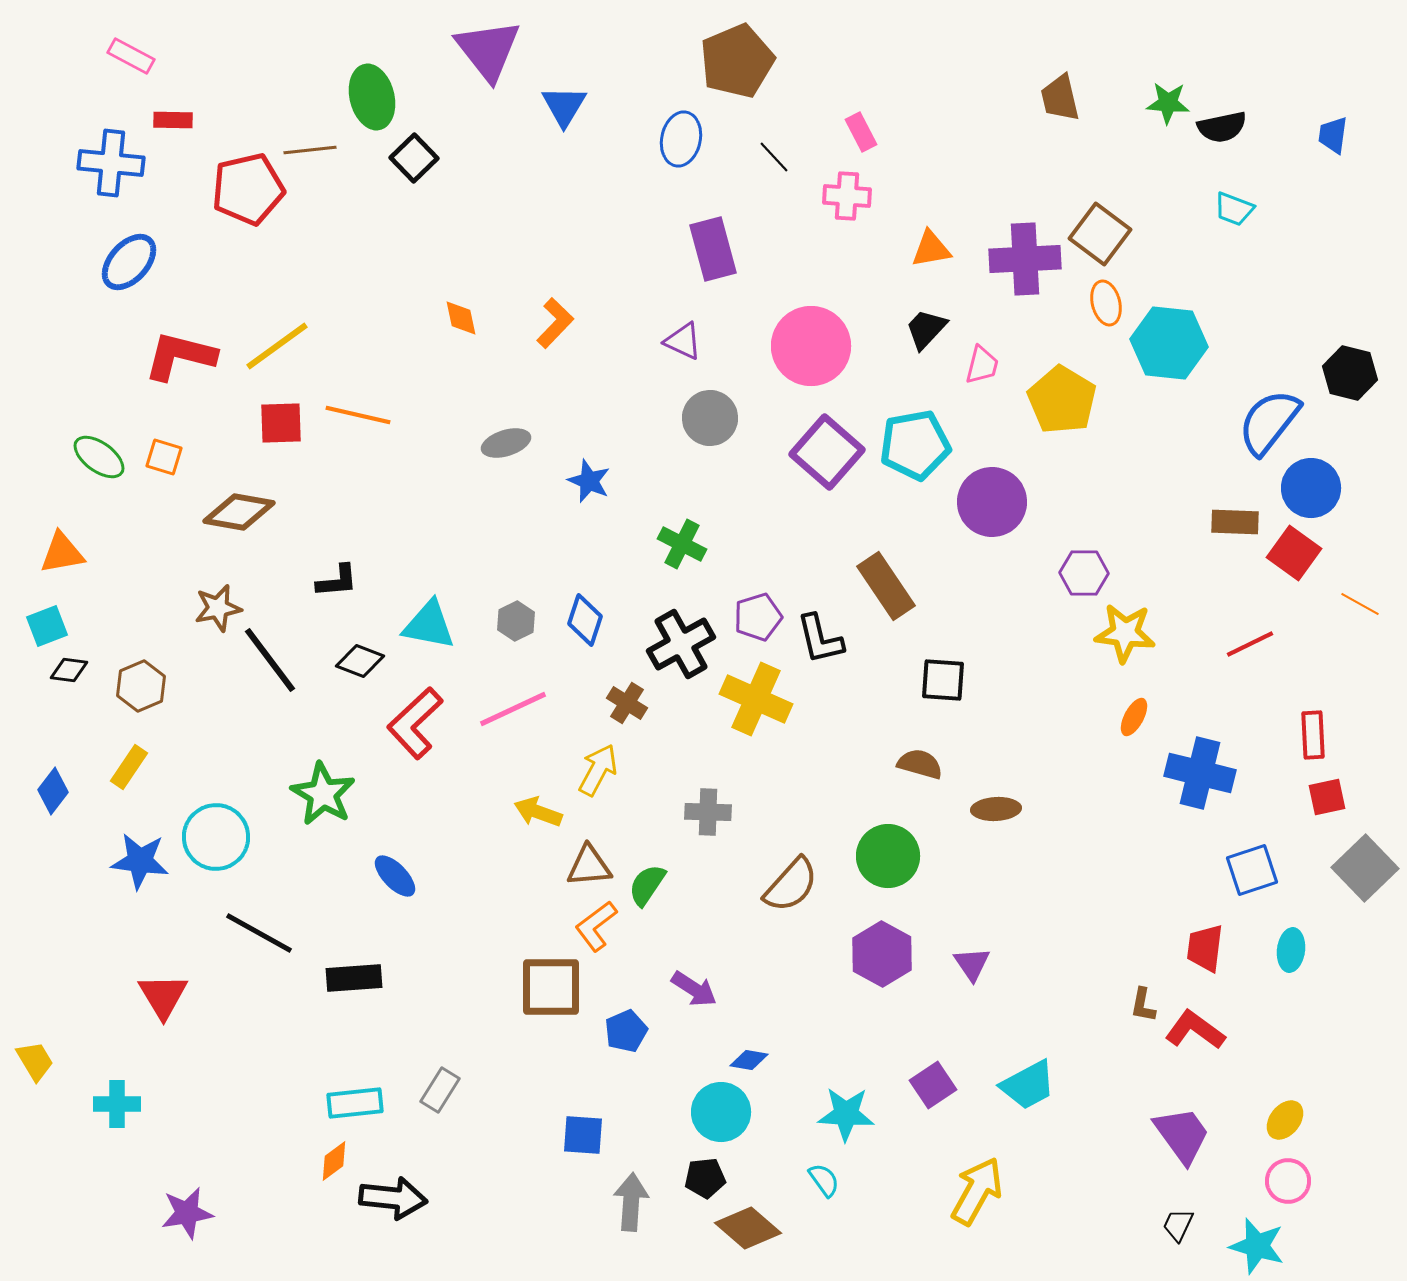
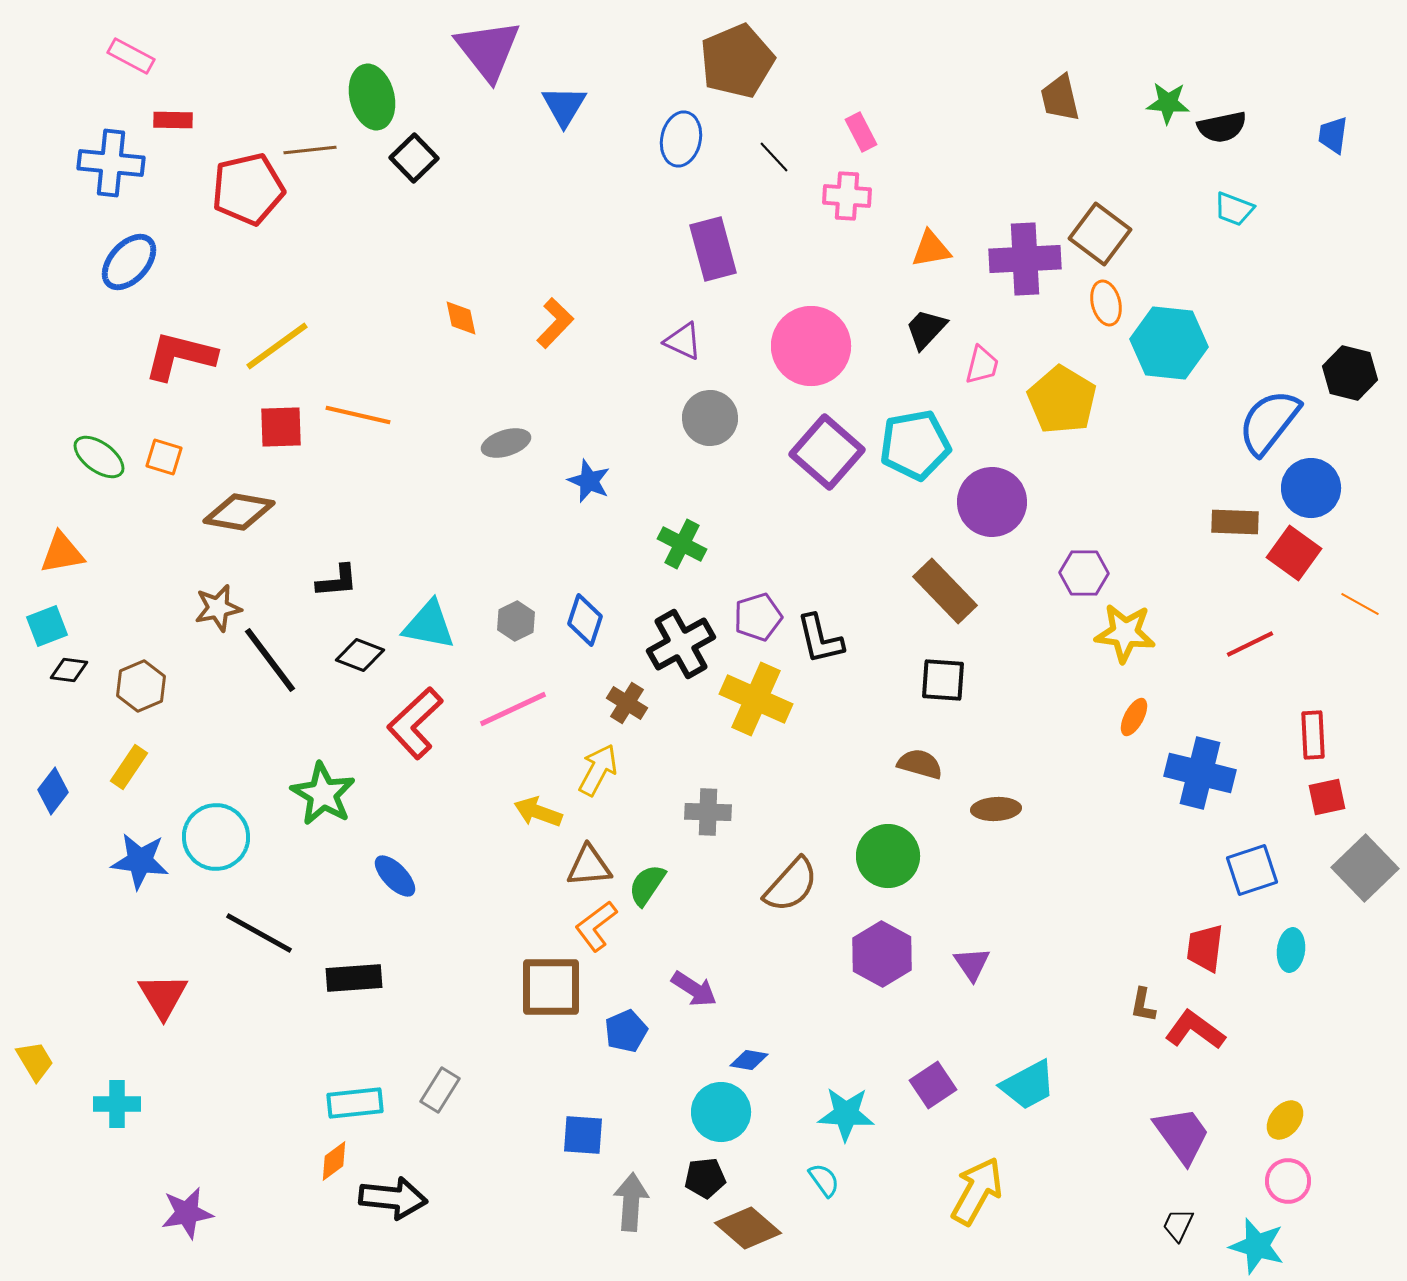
red square at (281, 423): moved 4 px down
brown rectangle at (886, 586): moved 59 px right, 5 px down; rotated 10 degrees counterclockwise
black diamond at (360, 661): moved 6 px up
